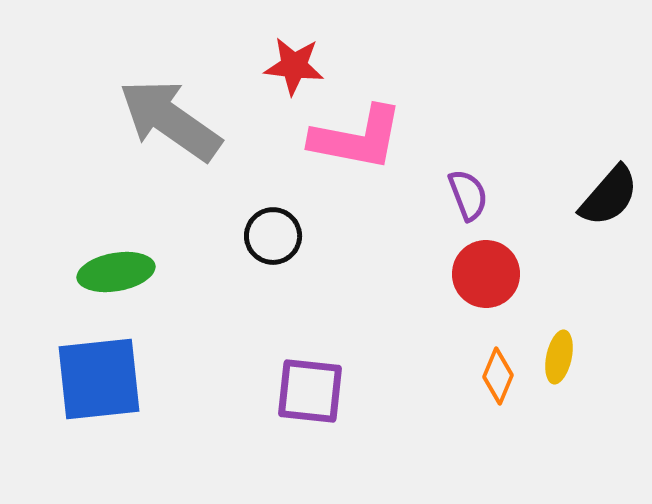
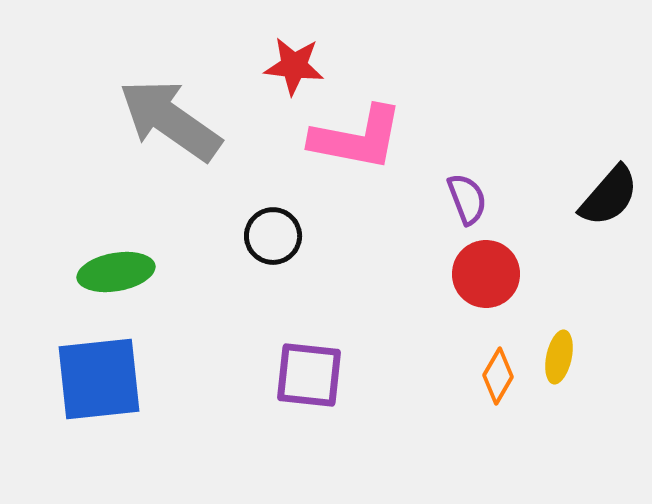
purple semicircle: moved 1 px left, 4 px down
orange diamond: rotated 8 degrees clockwise
purple square: moved 1 px left, 16 px up
